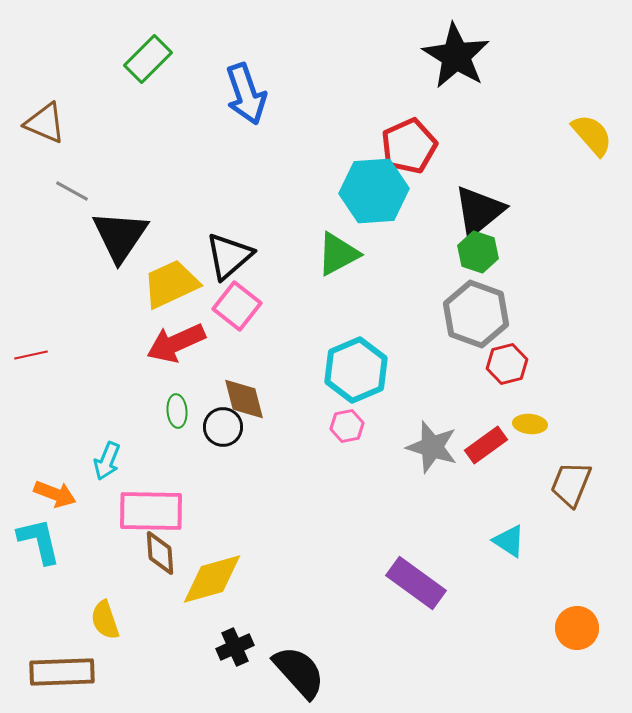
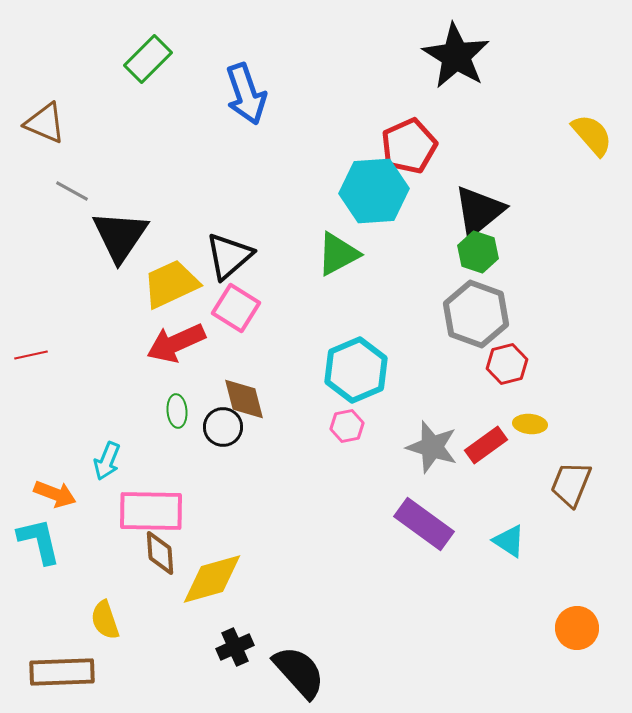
pink square at (237, 306): moved 1 px left, 2 px down; rotated 6 degrees counterclockwise
purple rectangle at (416, 583): moved 8 px right, 59 px up
